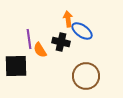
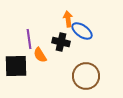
orange semicircle: moved 5 px down
